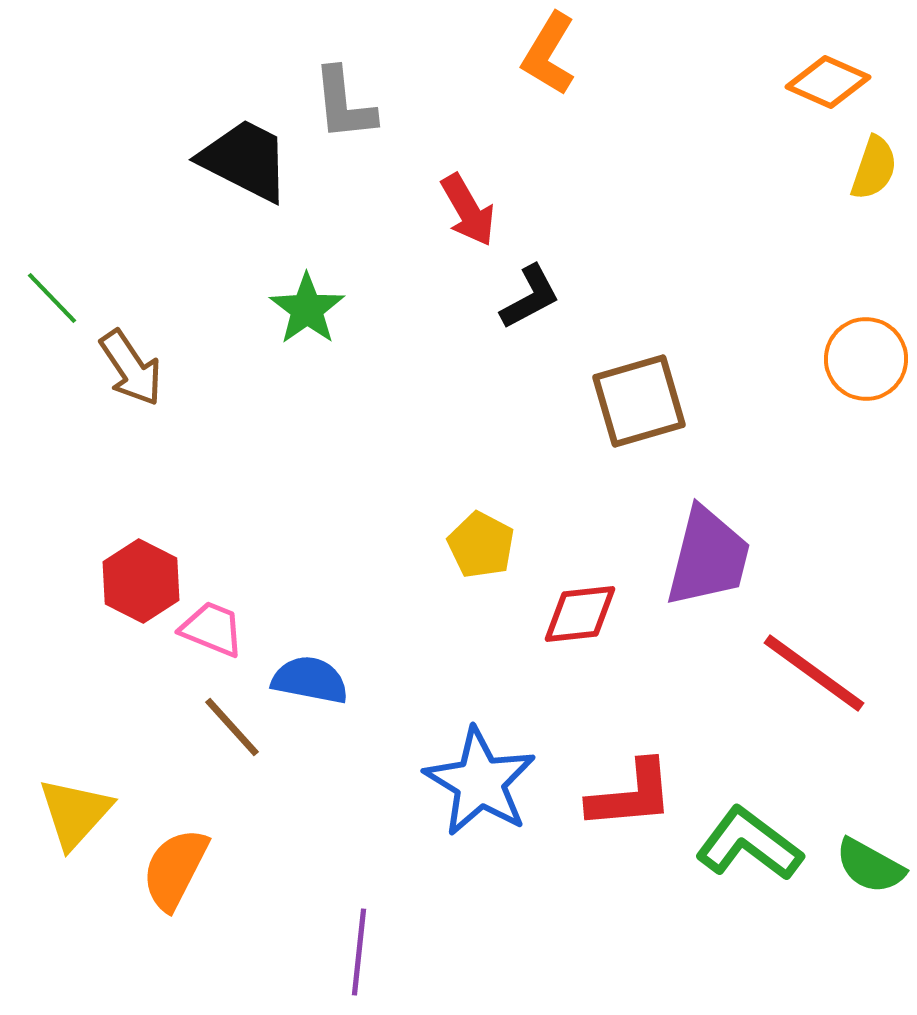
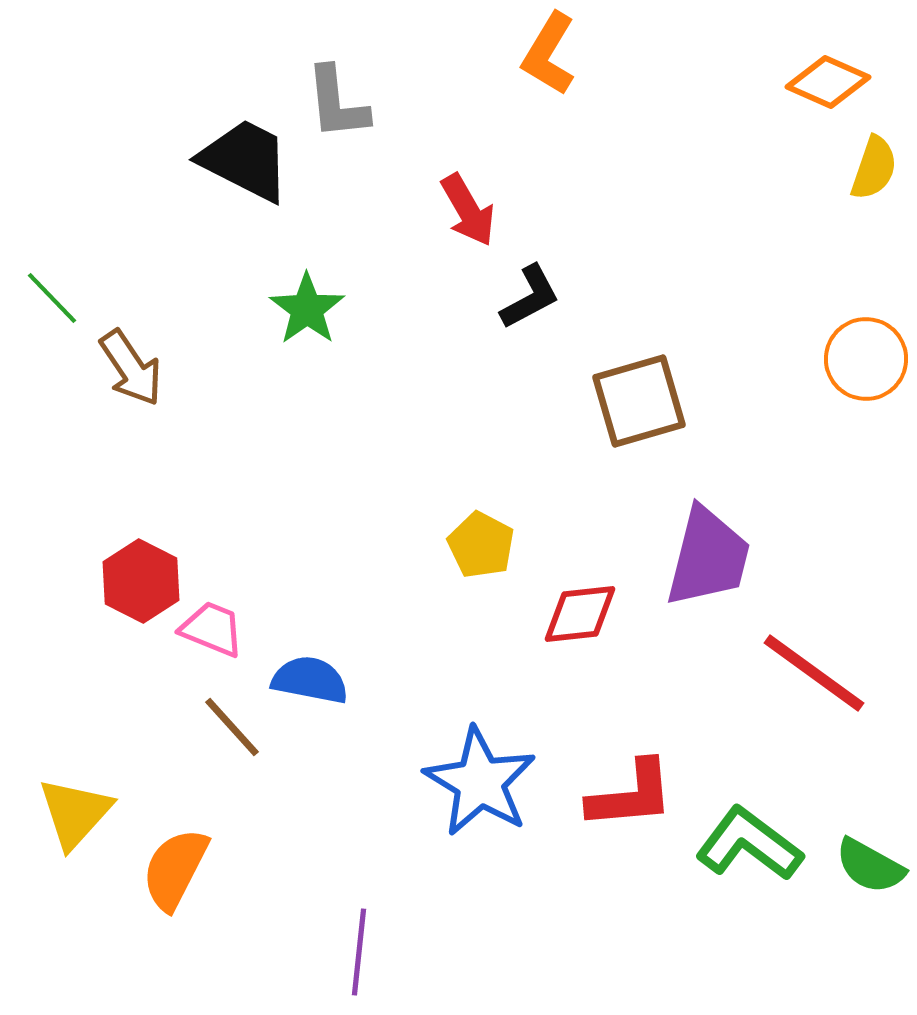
gray L-shape: moved 7 px left, 1 px up
